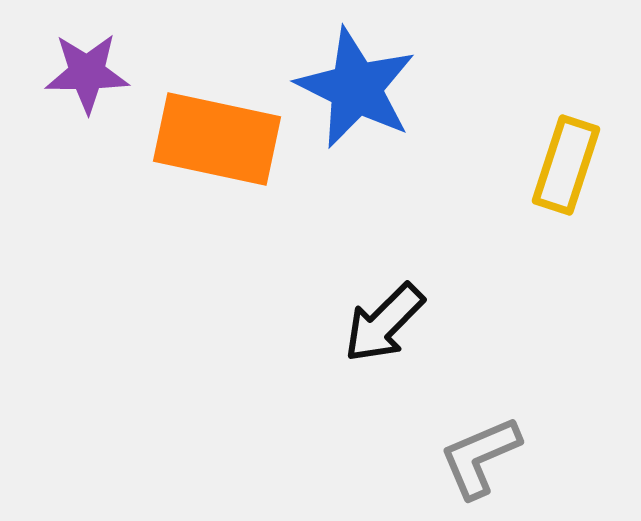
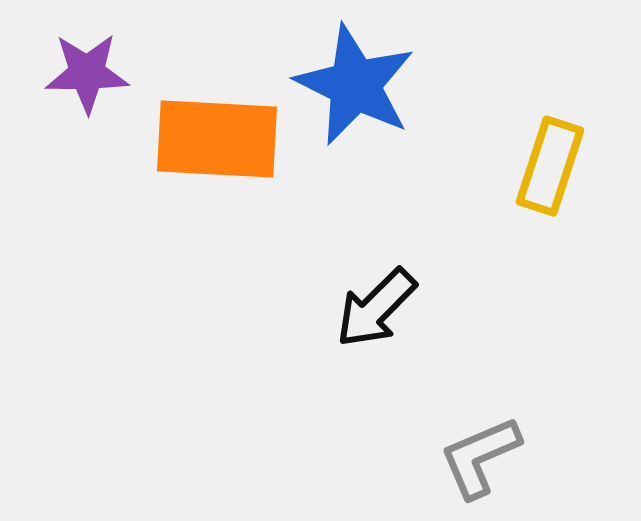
blue star: moved 1 px left, 3 px up
orange rectangle: rotated 9 degrees counterclockwise
yellow rectangle: moved 16 px left, 1 px down
black arrow: moved 8 px left, 15 px up
